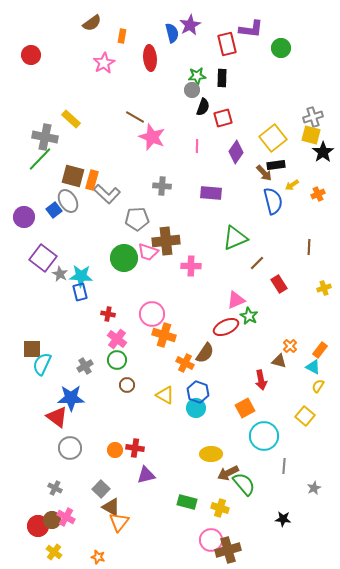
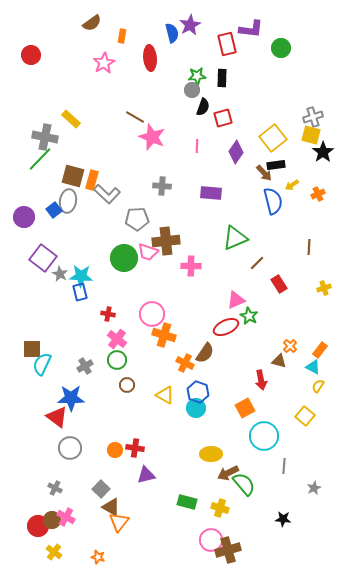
gray ellipse at (68, 201): rotated 40 degrees clockwise
